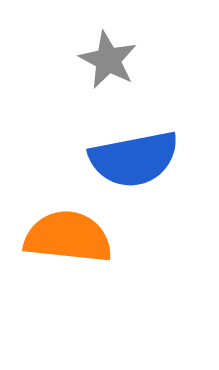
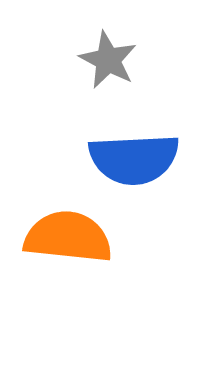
blue semicircle: rotated 8 degrees clockwise
